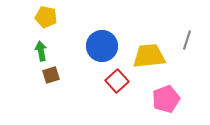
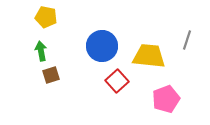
yellow trapezoid: rotated 12 degrees clockwise
